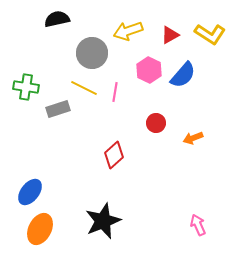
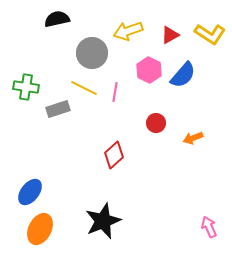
pink arrow: moved 11 px right, 2 px down
